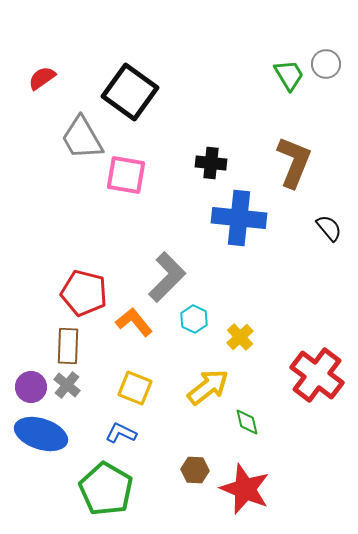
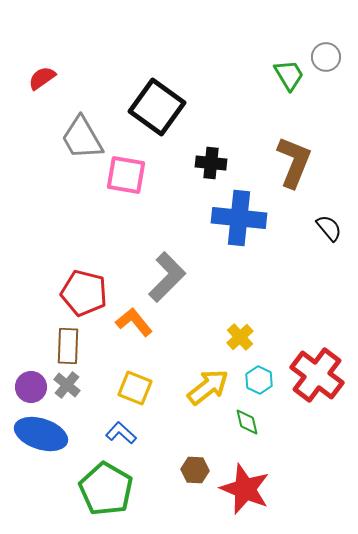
gray circle: moved 7 px up
black square: moved 27 px right, 15 px down
cyan hexagon: moved 65 px right, 61 px down
blue L-shape: rotated 16 degrees clockwise
